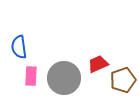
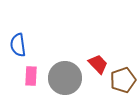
blue semicircle: moved 1 px left, 2 px up
red trapezoid: rotated 70 degrees clockwise
gray circle: moved 1 px right
